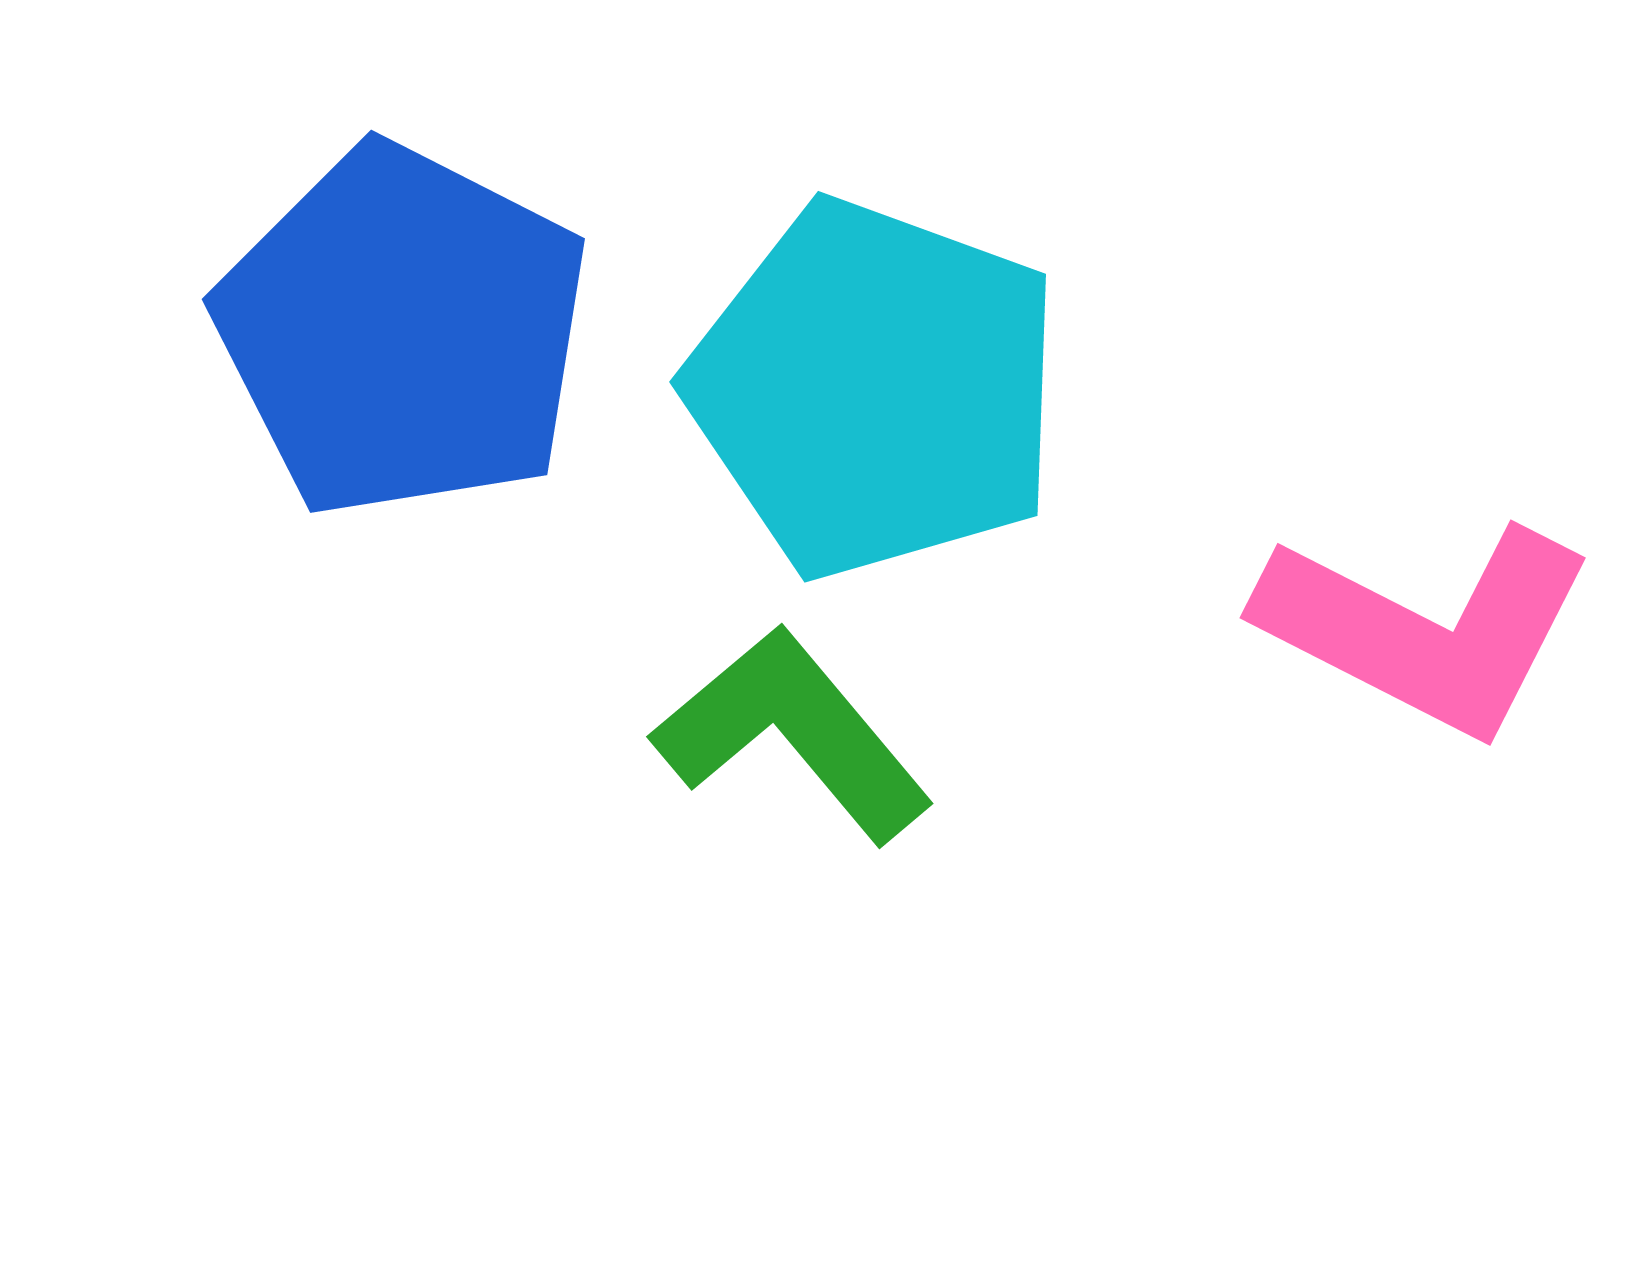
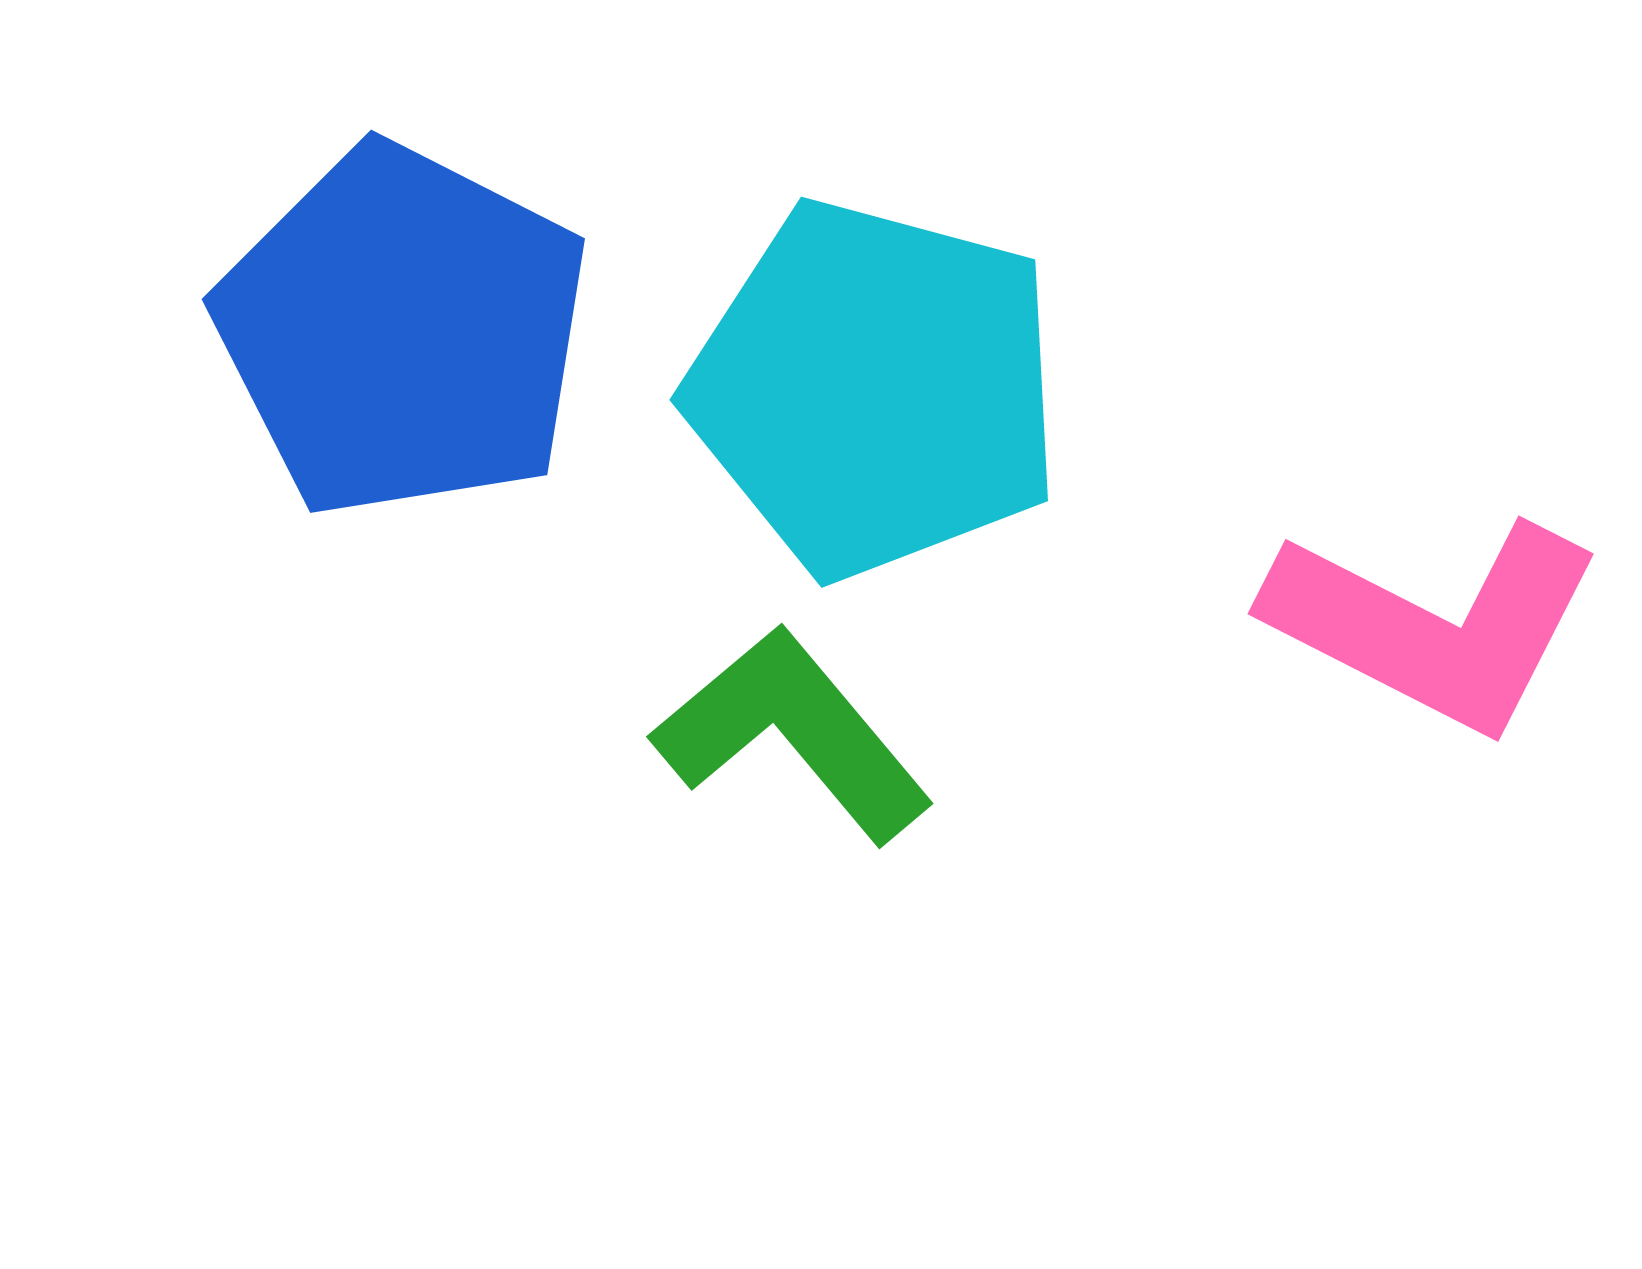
cyan pentagon: rotated 5 degrees counterclockwise
pink L-shape: moved 8 px right, 4 px up
